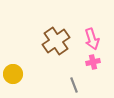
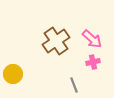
pink arrow: rotated 30 degrees counterclockwise
